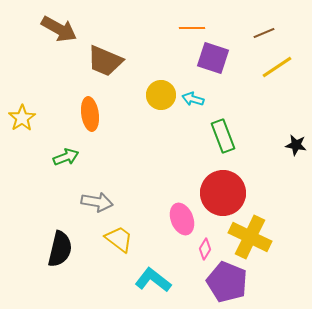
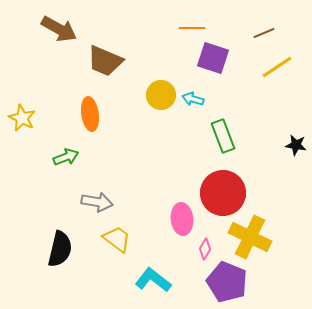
yellow star: rotated 12 degrees counterclockwise
pink ellipse: rotated 16 degrees clockwise
yellow trapezoid: moved 2 px left
